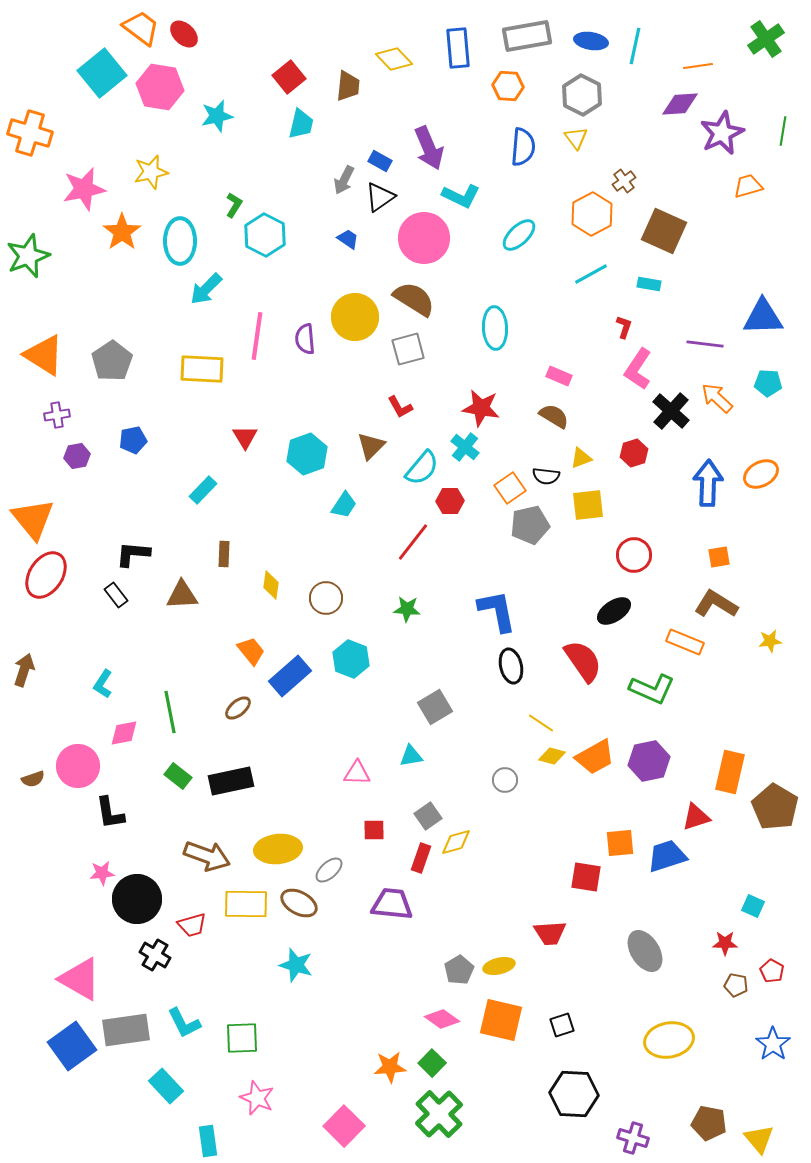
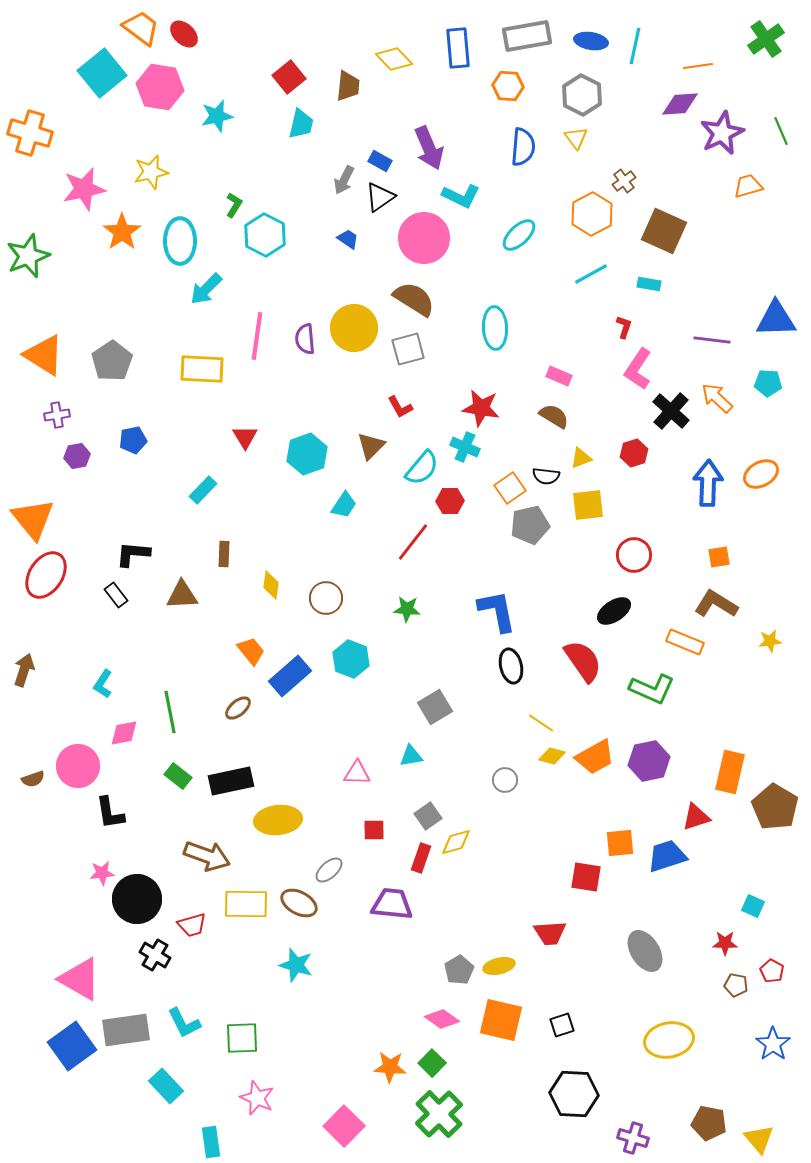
green line at (783, 131): moved 2 px left; rotated 32 degrees counterclockwise
yellow circle at (355, 317): moved 1 px left, 11 px down
blue triangle at (763, 317): moved 13 px right, 2 px down
purple line at (705, 344): moved 7 px right, 4 px up
cyan cross at (465, 447): rotated 16 degrees counterclockwise
yellow ellipse at (278, 849): moved 29 px up
orange star at (390, 1067): rotated 8 degrees clockwise
cyan rectangle at (208, 1141): moved 3 px right, 1 px down
